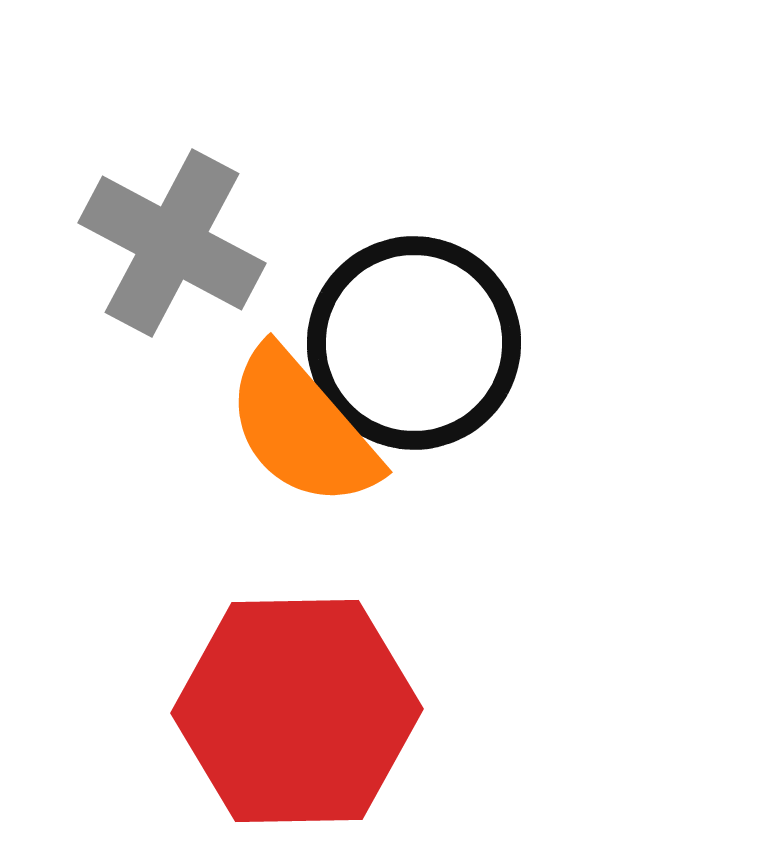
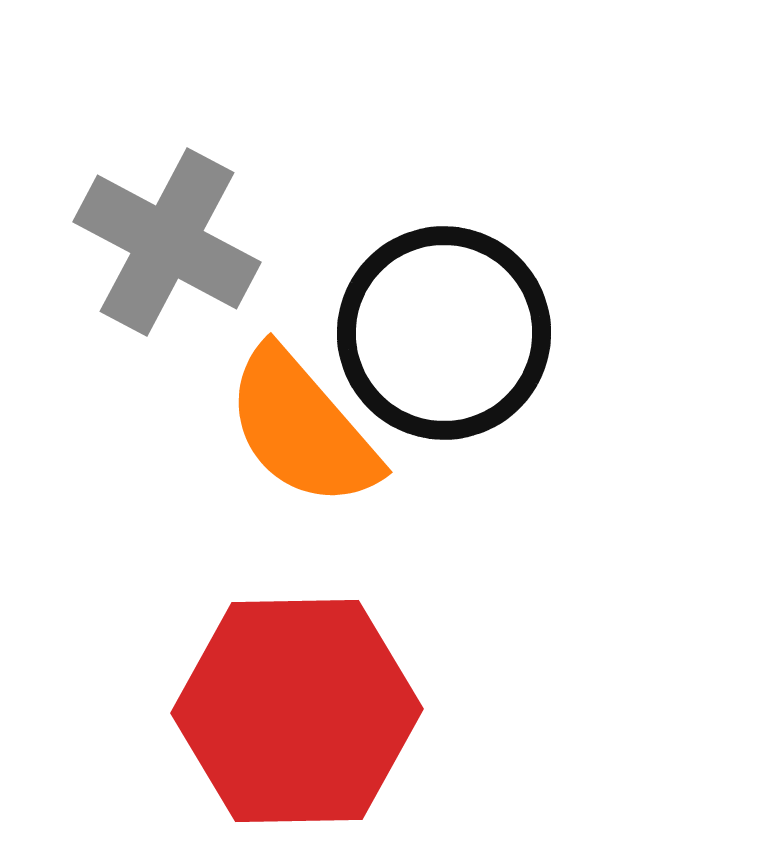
gray cross: moved 5 px left, 1 px up
black circle: moved 30 px right, 10 px up
